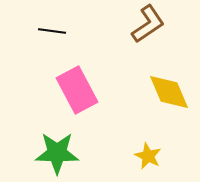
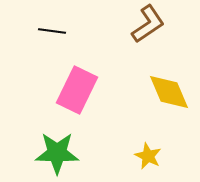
pink rectangle: rotated 54 degrees clockwise
